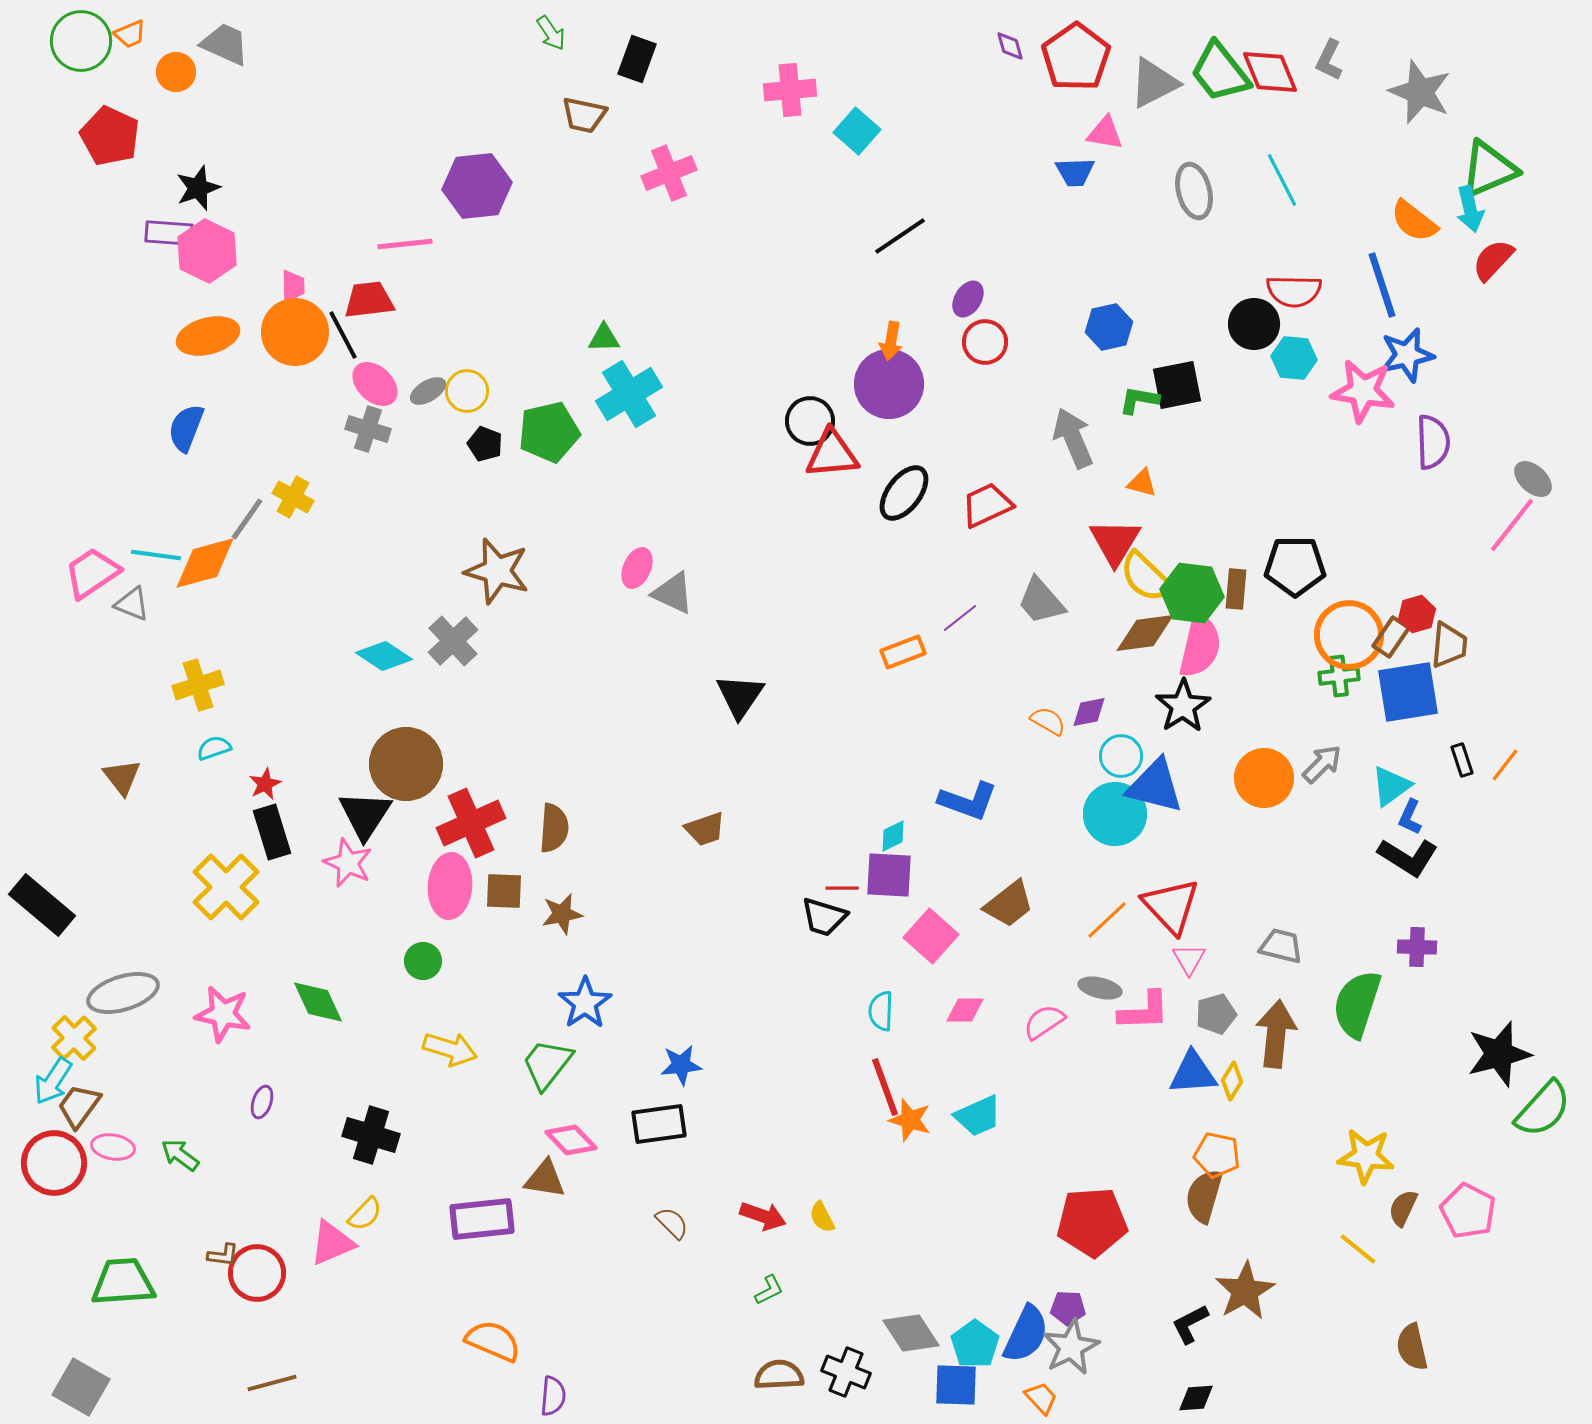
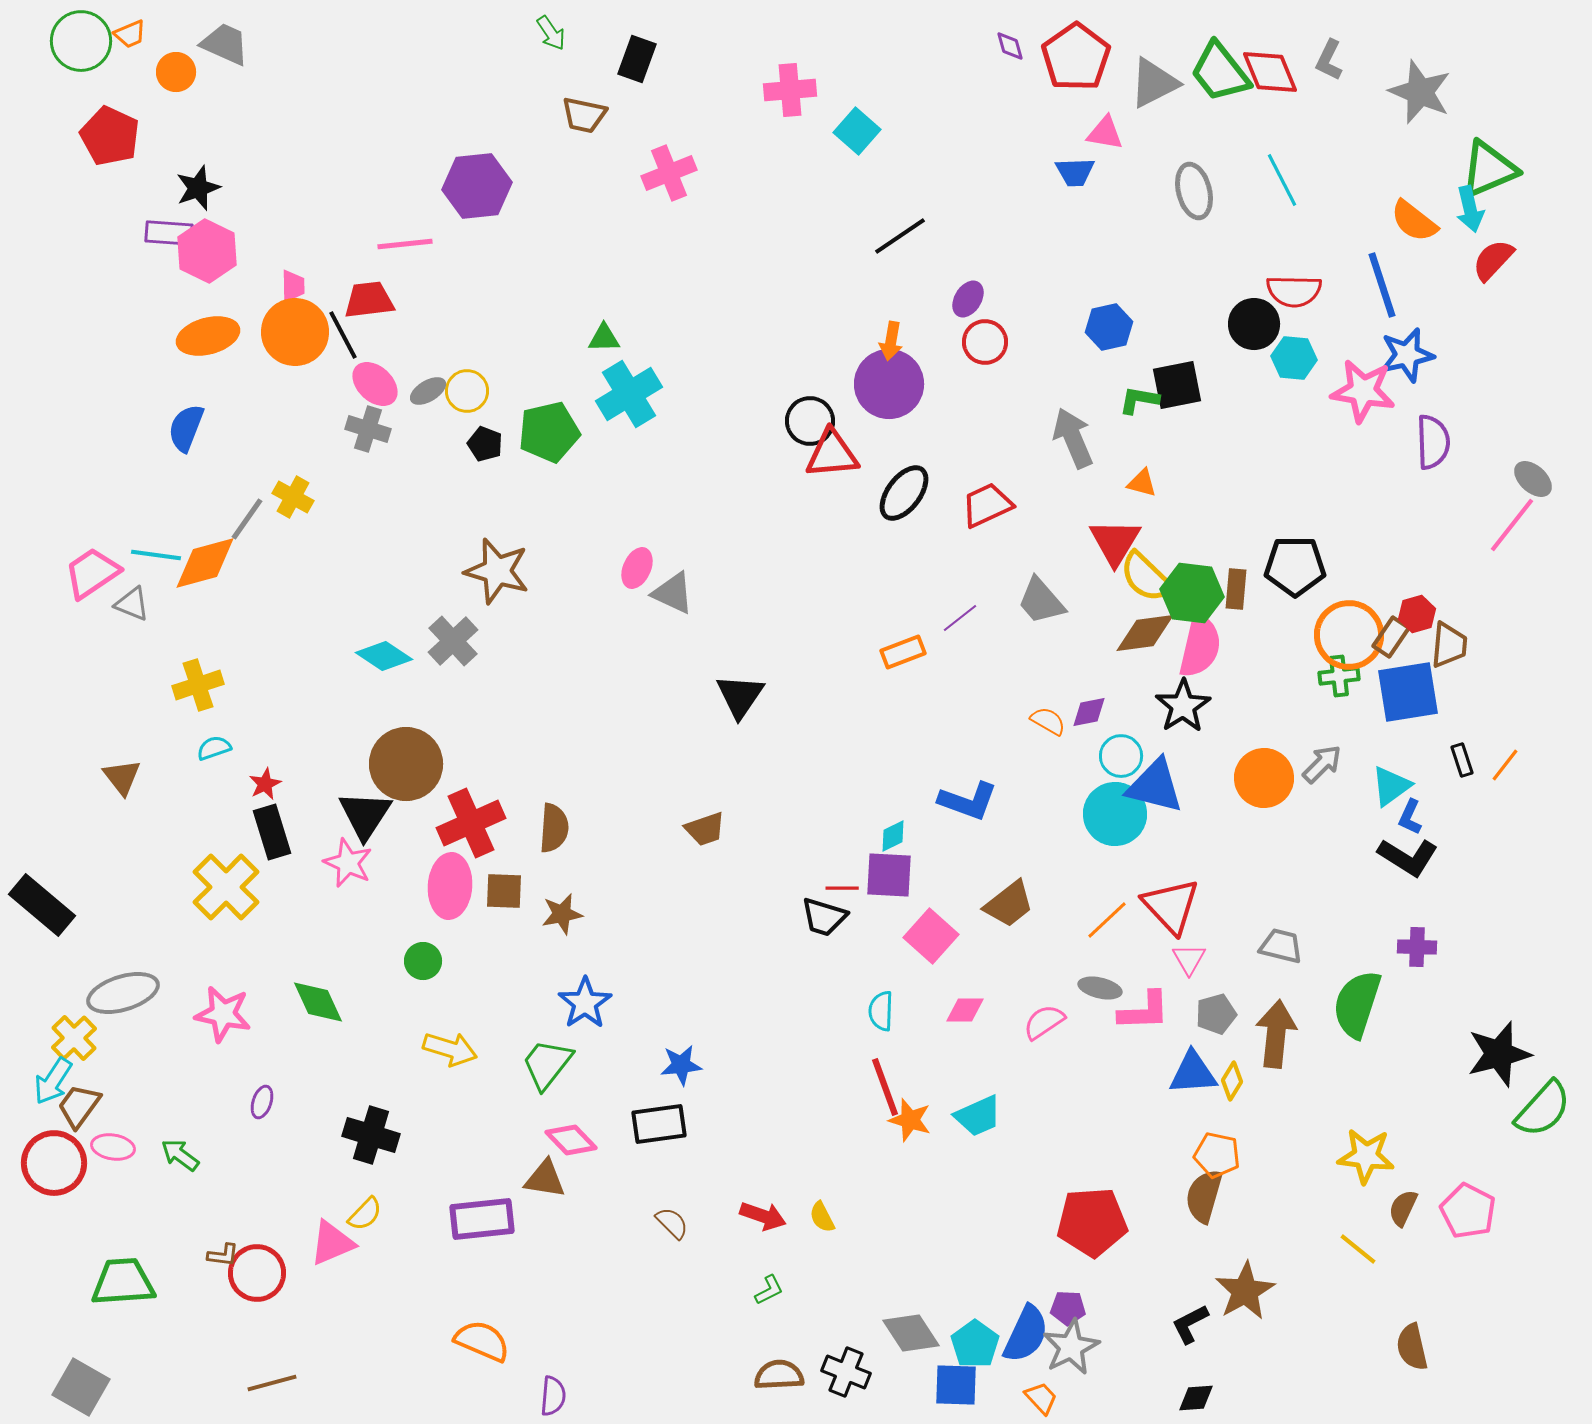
orange semicircle at (493, 1341): moved 11 px left
